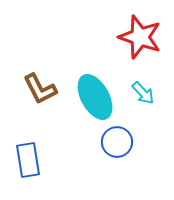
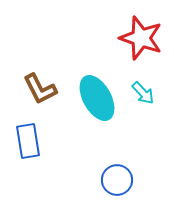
red star: moved 1 px right, 1 px down
cyan ellipse: moved 2 px right, 1 px down
blue circle: moved 38 px down
blue rectangle: moved 19 px up
